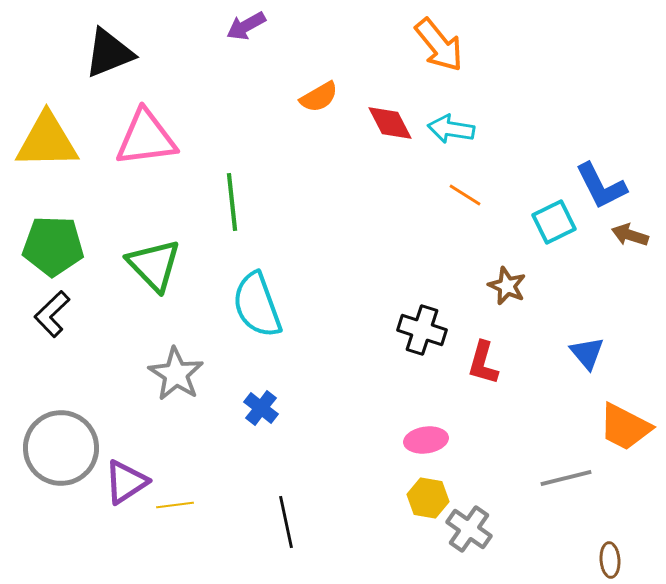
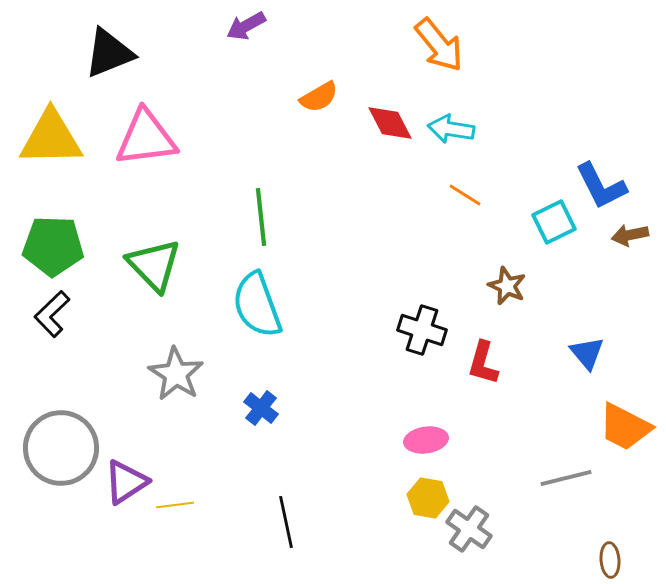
yellow triangle: moved 4 px right, 3 px up
green line: moved 29 px right, 15 px down
brown arrow: rotated 30 degrees counterclockwise
